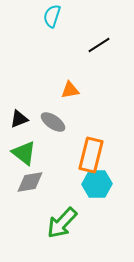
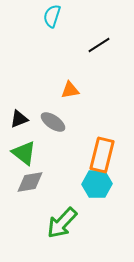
orange rectangle: moved 11 px right
